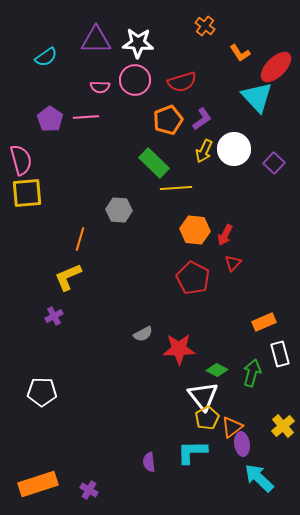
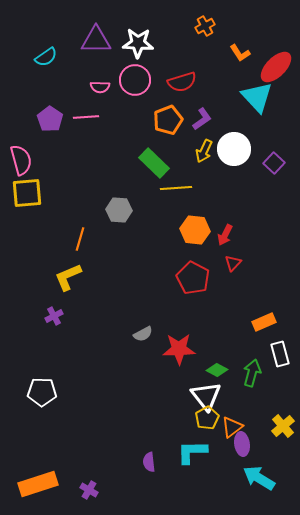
orange cross at (205, 26): rotated 24 degrees clockwise
white triangle at (203, 396): moved 3 px right
cyan arrow at (259, 478): rotated 12 degrees counterclockwise
